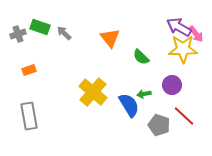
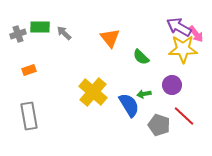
green rectangle: rotated 18 degrees counterclockwise
